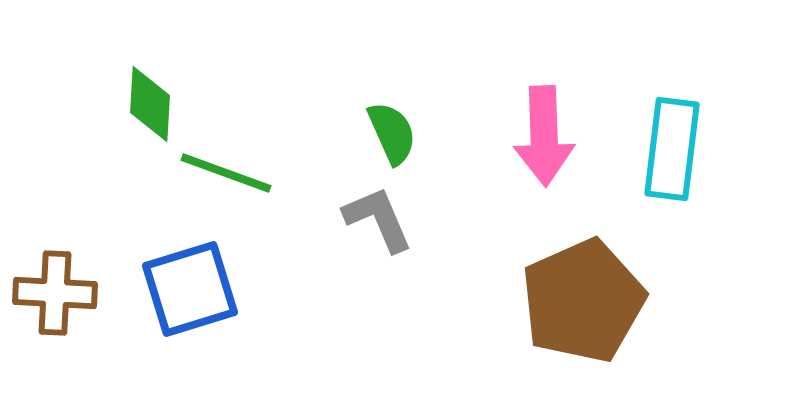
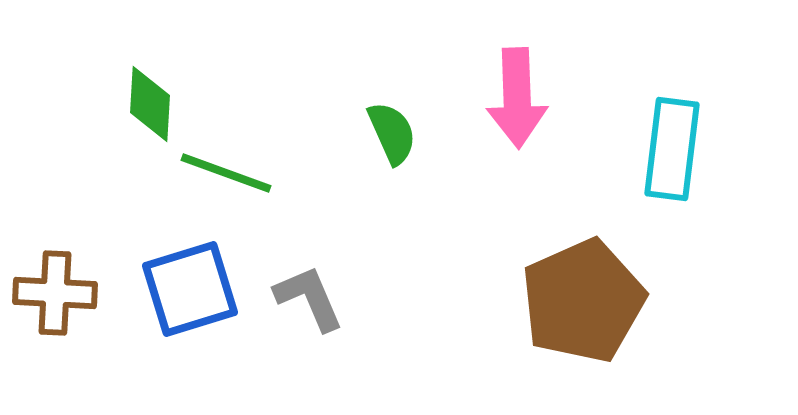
pink arrow: moved 27 px left, 38 px up
gray L-shape: moved 69 px left, 79 px down
